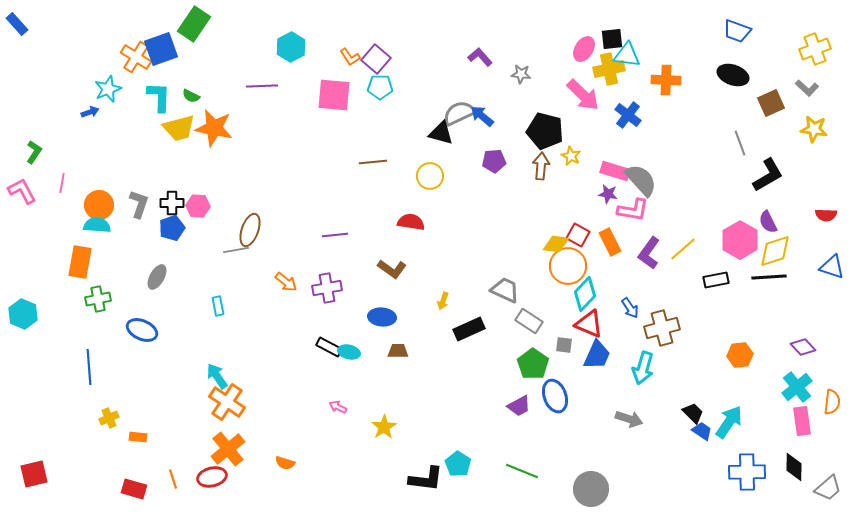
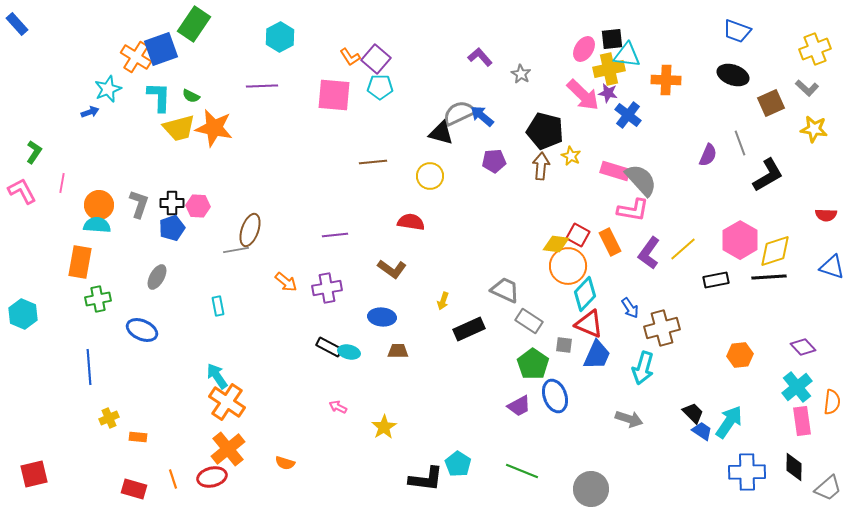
cyan hexagon at (291, 47): moved 11 px left, 10 px up
gray star at (521, 74): rotated 24 degrees clockwise
purple star at (608, 194): moved 101 px up
purple semicircle at (768, 222): moved 60 px left, 67 px up; rotated 130 degrees counterclockwise
